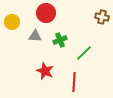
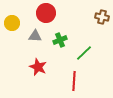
yellow circle: moved 1 px down
red star: moved 7 px left, 4 px up
red line: moved 1 px up
